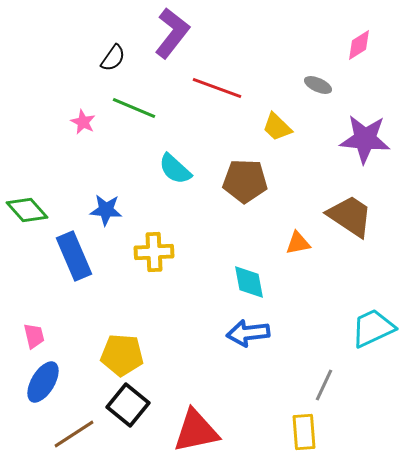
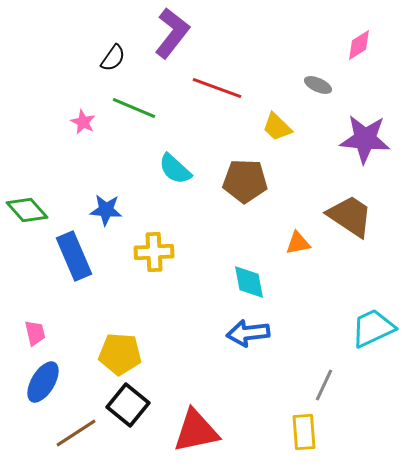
pink trapezoid: moved 1 px right, 3 px up
yellow pentagon: moved 2 px left, 1 px up
brown line: moved 2 px right, 1 px up
